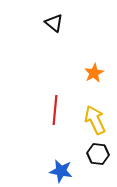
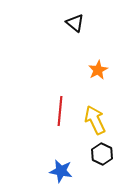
black triangle: moved 21 px right
orange star: moved 4 px right, 3 px up
red line: moved 5 px right, 1 px down
black hexagon: moved 4 px right; rotated 20 degrees clockwise
